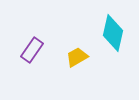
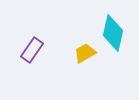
yellow trapezoid: moved 8 px right, 4 px up
